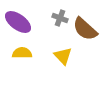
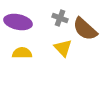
purple ellipse: rotated 24 degrees counterclockwise
yellow triangle: moved 8 px up
